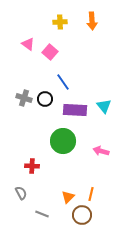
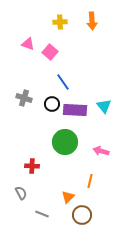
pink triangle: rotated 16 degrees counterclockwise
black circle: moved 7 px right, 5 px down
green circle: moved 2 px right, 1 px down
orange line: moved 1 px left, 13 px up
